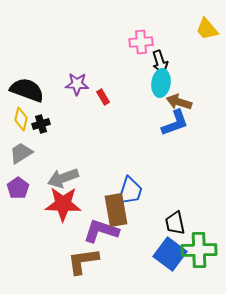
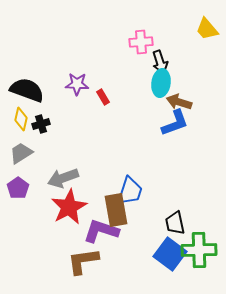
red star: moved 6 px right, 3 px down; rotated 30 degrees counterclockwise
